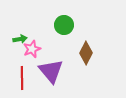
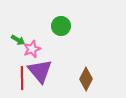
green circle: moved 3 px left, 1 px down
green arrow: moved 2 px left, 1 px down; rotated 40 degrees clockwise
brown diamond: moved 26 px down
purple triangle: moved 11 px left
